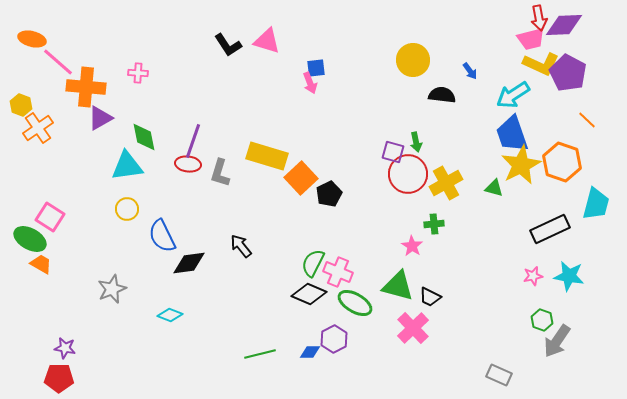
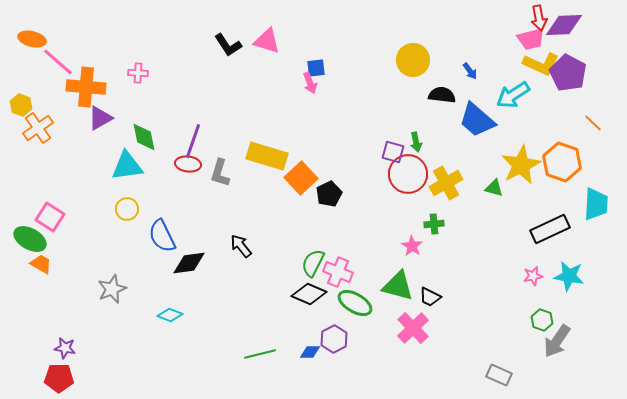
orange line at (587, 120): moved 6 px right, 3 px down
blue trapezoid at (512, 134): moved 35 px left, 14 px up; rotated 30 degrees counterclockwise
cyan trapezoid at (596, 204): rotated 12 degrees counterclockwise
